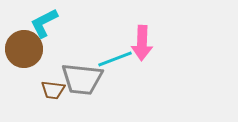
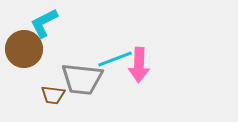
pink arrow: moved 3 px left, 22 px down
brown trapezoid: moved 5 px down
